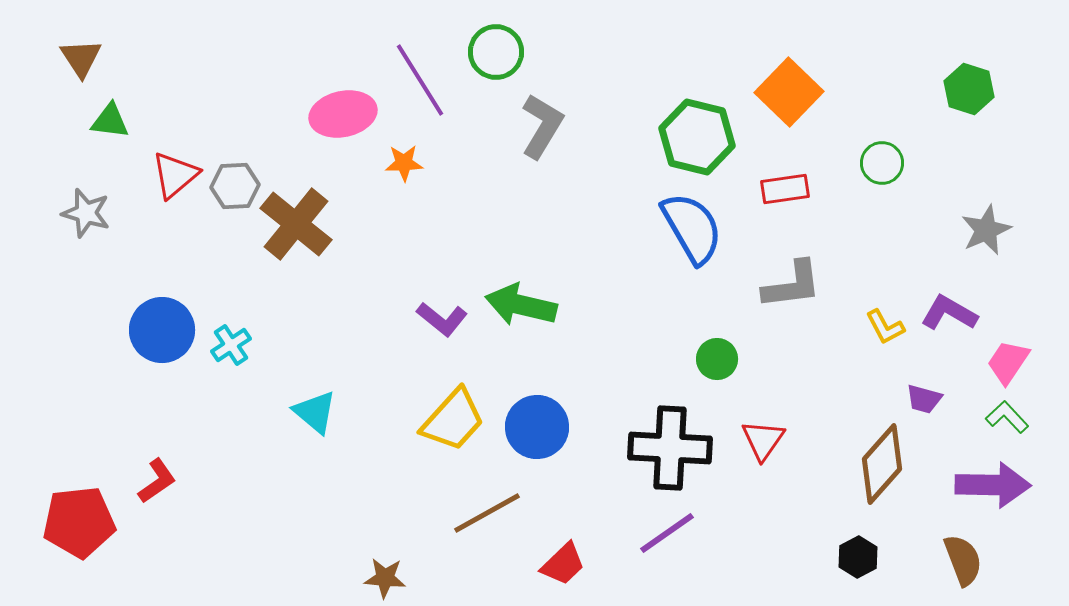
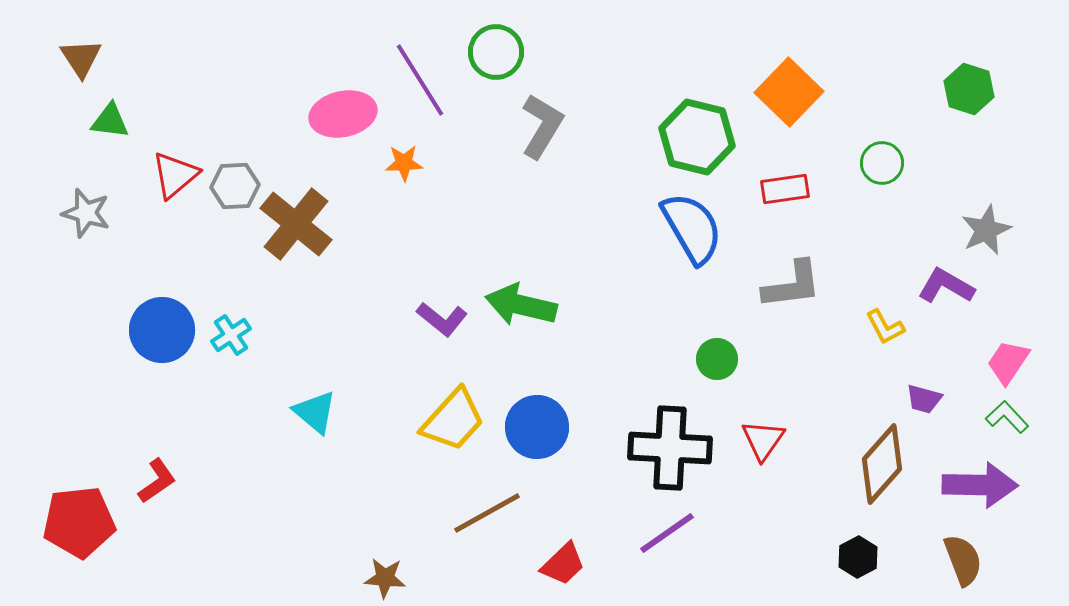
purple L-shape at (949, 313): moved 3 px left, 27 px up
cyan cross at (231, 345): moved 10 px up
purple arrow at (993, 485): moved 13 px left
